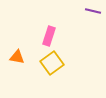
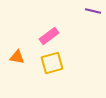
pink rectangle: rotated 36 degrees clockwise
yellow square: rotated 20 degrees clockwise
